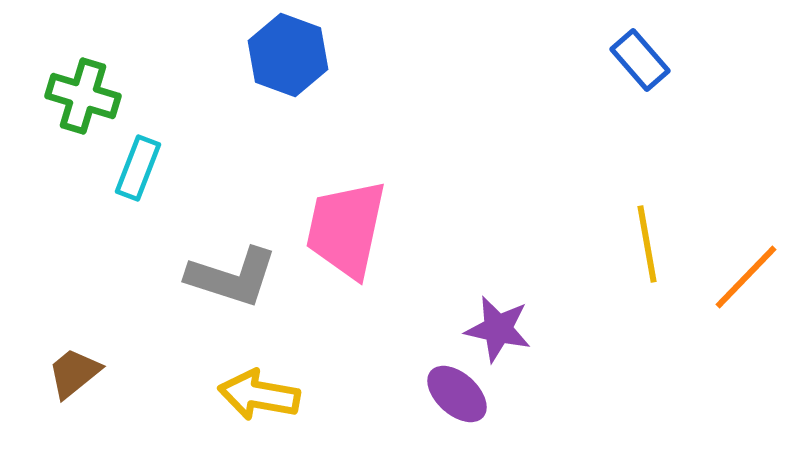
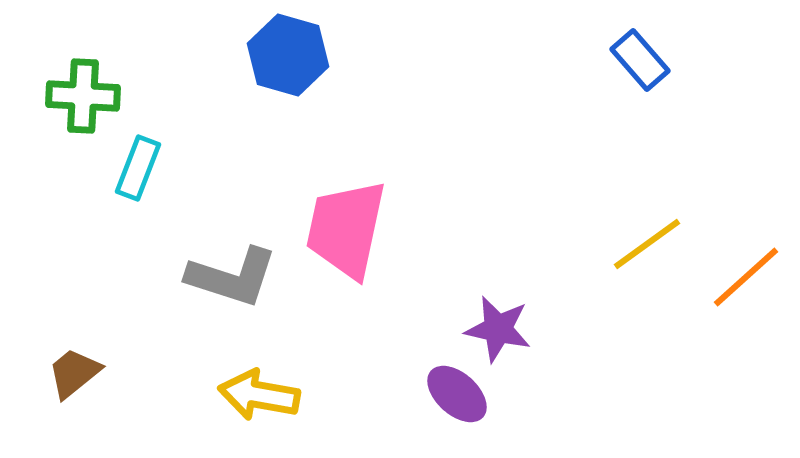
blue hexagon: rotated 4 degrees counterclockwise
green cross: rotated 14 degrees counterclockwise
yellow line: rotated 64 degrees clockwise
orange line: rotated 4 degrees clockwise
